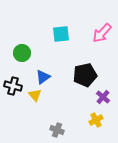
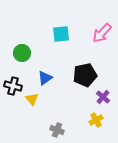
blue triangle: moved 2 px right, 1 px down
yellow triangle: moved 3 px left, 4 px down
